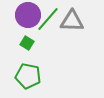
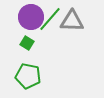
purple circle: moved 3 px right, 2 px down
green line: moved 2 px right
